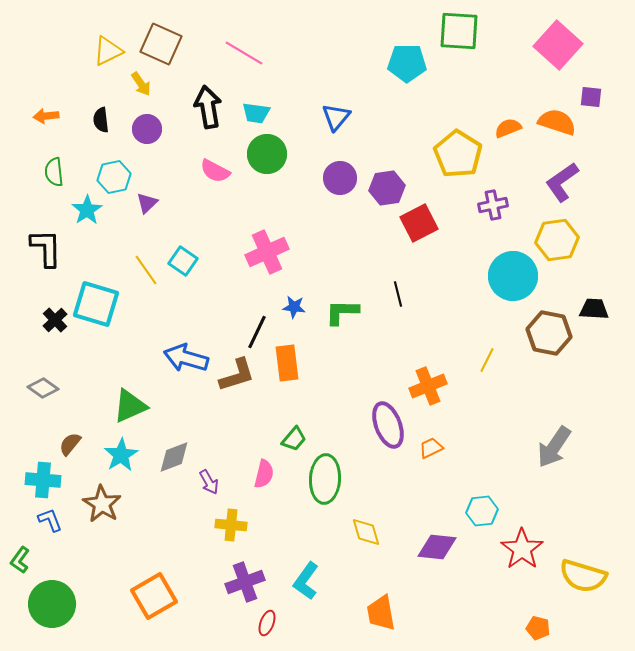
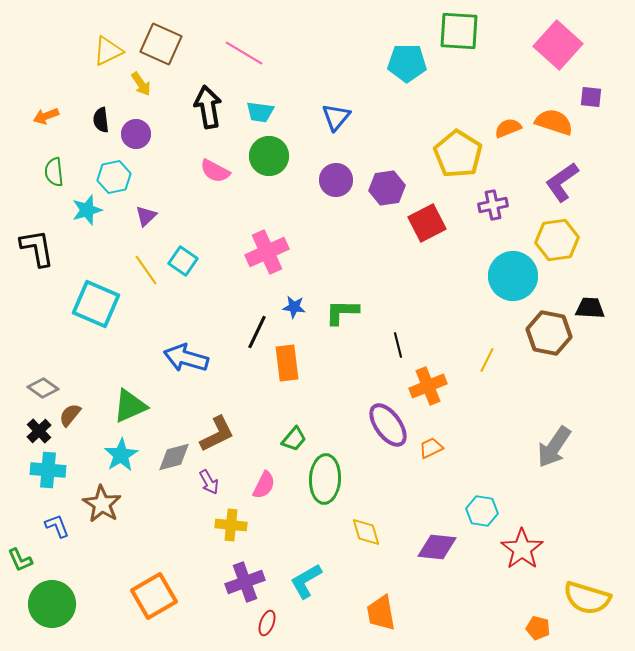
cyan trapezoid at (256, 113): moved 4 px right, 1 px up
orange arrow at (46, 116): rotated 15 degrees counterclockwise
orange semicircle at (557, 122): moved 3 px left
purple circle at (147, 129): moved 11 px left, 5 px down
green circle at (267, 154): moved 2 px right, 2 px down
purple circle at (340, 178): moved 4 px left, 2 px down
purple triangle at (147, 203): moved 1 px left, 13 px down
cyan star at (87, 210): rotated 16 degrees clockwise
red square at (419, 223): moved 8 px right
black L-shape at (46, 248): moved 9 px left; rotated 9 degrees counterclockwise
black line at (398, 294): moved 51 px down
cyan square at (96, 304): rotated 6 degrees clockwise
black trapezoid at (594, 309): moved 4 px left, 1 px up
black cross at (55, 320): moved 16 px left, 111 px down
brown L-shape at (237, 375): moved 20 px left, 59 px down; rotated 9 degrees counterclockwise
purple ellipse at (388, 425): rotated 15 degrees counterclockwise
brown semicircle at (70, 444): moved 29 px up
gray diamond at (174, 457): rotated 6 degrees clockwise
pink semicircle at (264, 474): moved 11 px down; rotated 12 degrees clockwise
cyan cross at (43, 480): moved 5 px right, 10 px up
cyan hexagon at (482, 511): rotated 16 degrees clockwise
blue L-shape at (50, 520): moved 7 px right, 6 px down
green L-shape at (20, 560): rotated 60 degrees counterclockwise
yellow semicircle at (583, 576): moved 4 px right, 22 px down
cyan L-shape at (306, 581): rotated 24 degrees clockwise
